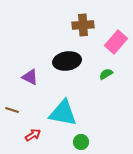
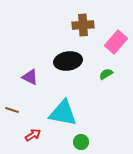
black ellipse: moved 1 px right
